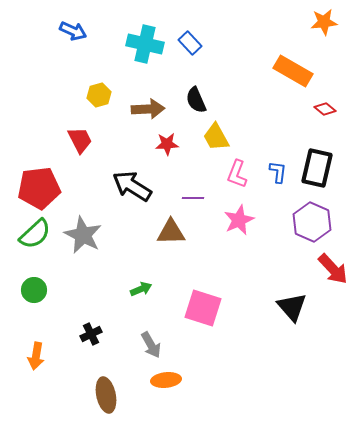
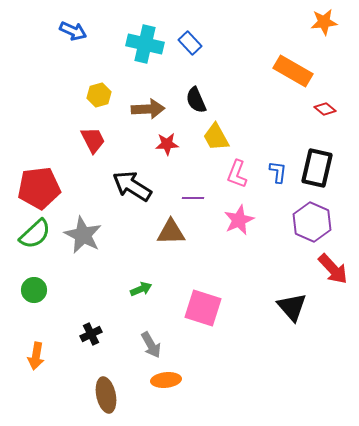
red trapezoid: moved 13 px right
